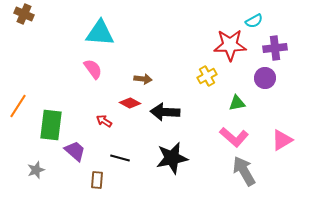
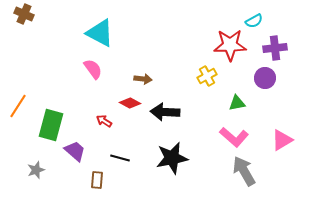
cyan triangle: rotated 24 degrees clockwise
green rectangle: rotated 8 degrees clockwise
